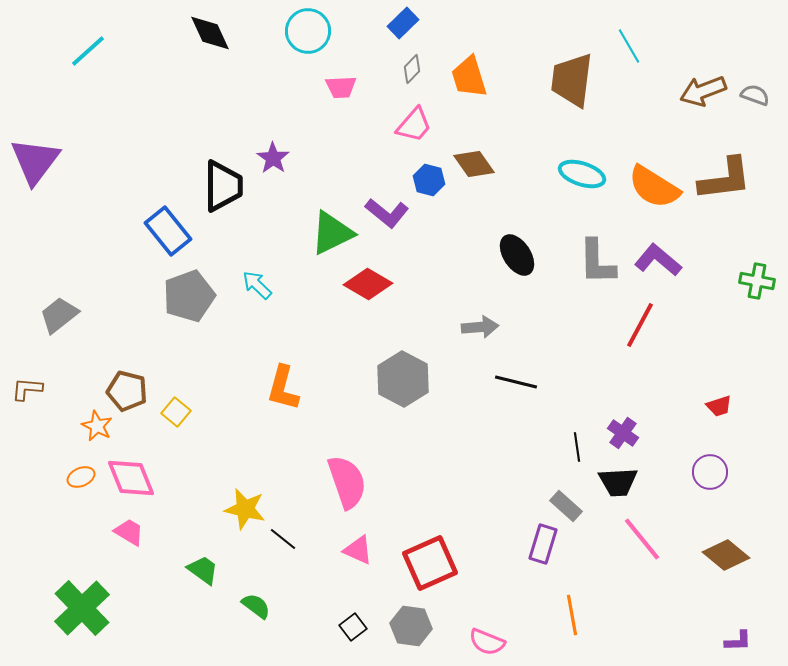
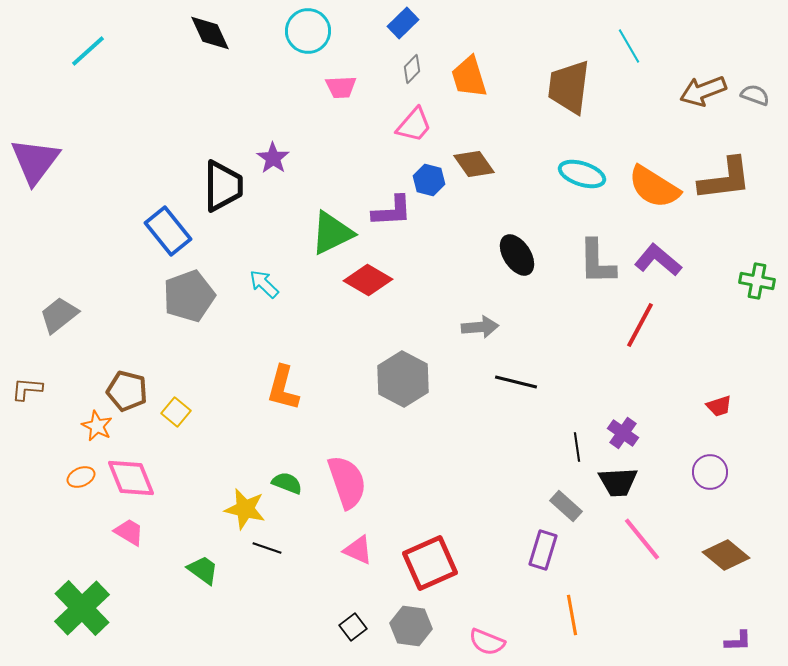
brown trapezoid at (572, 80): moved 3 px left, 7 px down
purple L-shape at (387, 213): moved 5 px right, 2 px up; rotated 42 degrees counterclockwise
red diamond at (368, 284): moved 4 px up
cyan arrow at (257, 285): moved 7 px right, 1 px up
black line at (283, 539): moved 16 px left, 9 px down; rotated 20 degrees counterclockwise
purple rectangle at (543, 544): moved 6 px down
green semicircle at (256, 606): moved 31 px right, 123 px up; rotated 16 degrees counterclockwise
